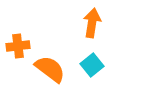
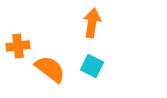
cyan square: moved 1 px down; rotated 25 degrees counterclockwise
